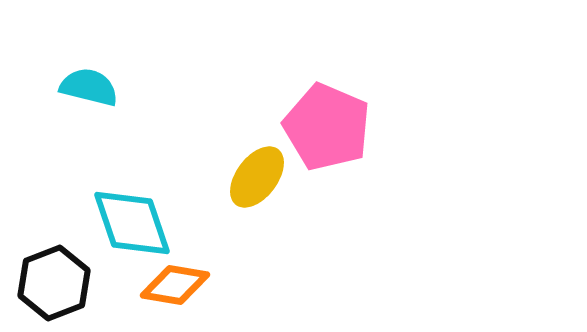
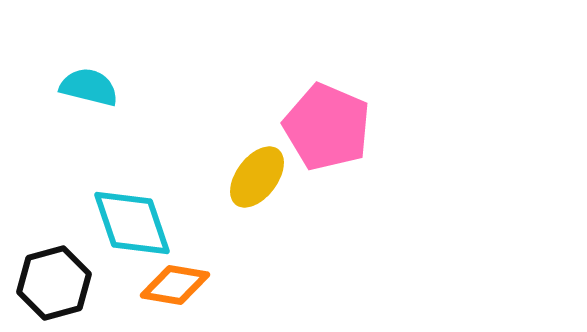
black hexagon: rotated 6 degrees clockwise
